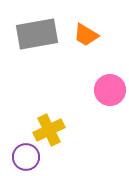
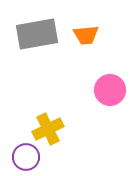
orange trapezoid: rotated 36 degrees counterclockwise
yellow cross: moved 1 px left, 1 px up
